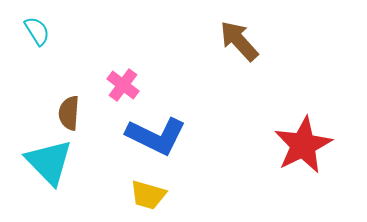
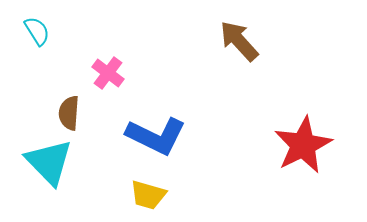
pink cross: moved 15 px left, 12 px up
